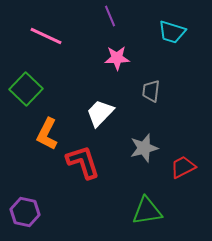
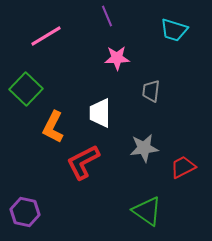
purple line: moved 3 px left
cyan trapezoid: moved 2 px right, 2 px up
pink line: rotated 56 degrees counterclockwise
white trapezoid: rotated 44 degrees counterclockwise
orange L-shape: moved 6 px right, 7 px up
gray star: rotated 8 degrees clockwise
red L-shape: rotated 99 degrees counterclockwise
green triangle: rotated 44 degrees clockwise
